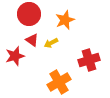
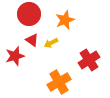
red cross: rotated 15 degrees counterclockwise
